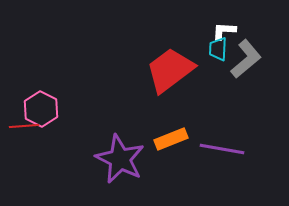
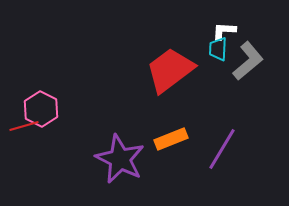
gray L-shape: moved 2 px right, 2 px down
red line: rotated 12 degrees counterclockwise
purple line: rotated 69 degrees counterclockwise
